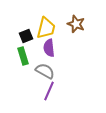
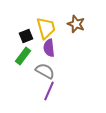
yellow trapezoid: rotated 30 degrees counterclockwise
green rectangle: rotated 54 degrees clockwise
